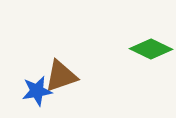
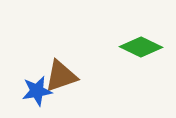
green diamond: moved 10 px left, 2 px up
